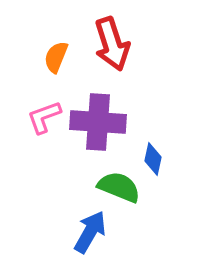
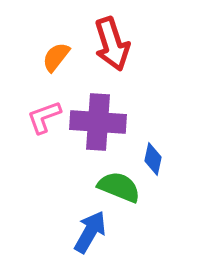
orange semicircle: rotated 16 degrees clockwise
